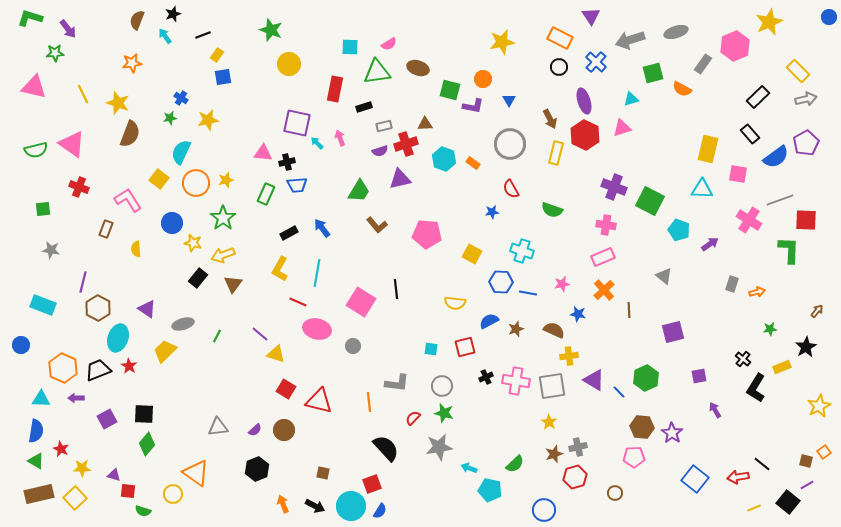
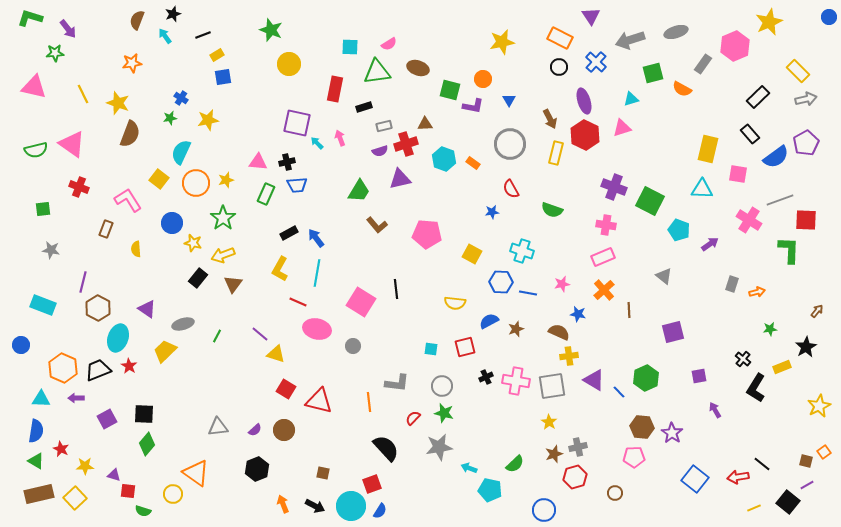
yellow rectangle at (217, 55): rotated 24 degrees clockwise
pink triangle at (263, 153): moved 5 px left, 9 px down
blue arrow at (322, 228): moved 6 px left, 10 px down
brown semicircle at (554, 330): moved 5 px right, 2 px down
yellow star at (82, 468): moved 3 px right, 2 px up
